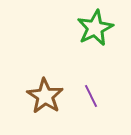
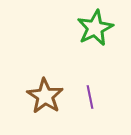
purple line: moved 1 px left, 1 px down; rotated 15 degrees clockwise
